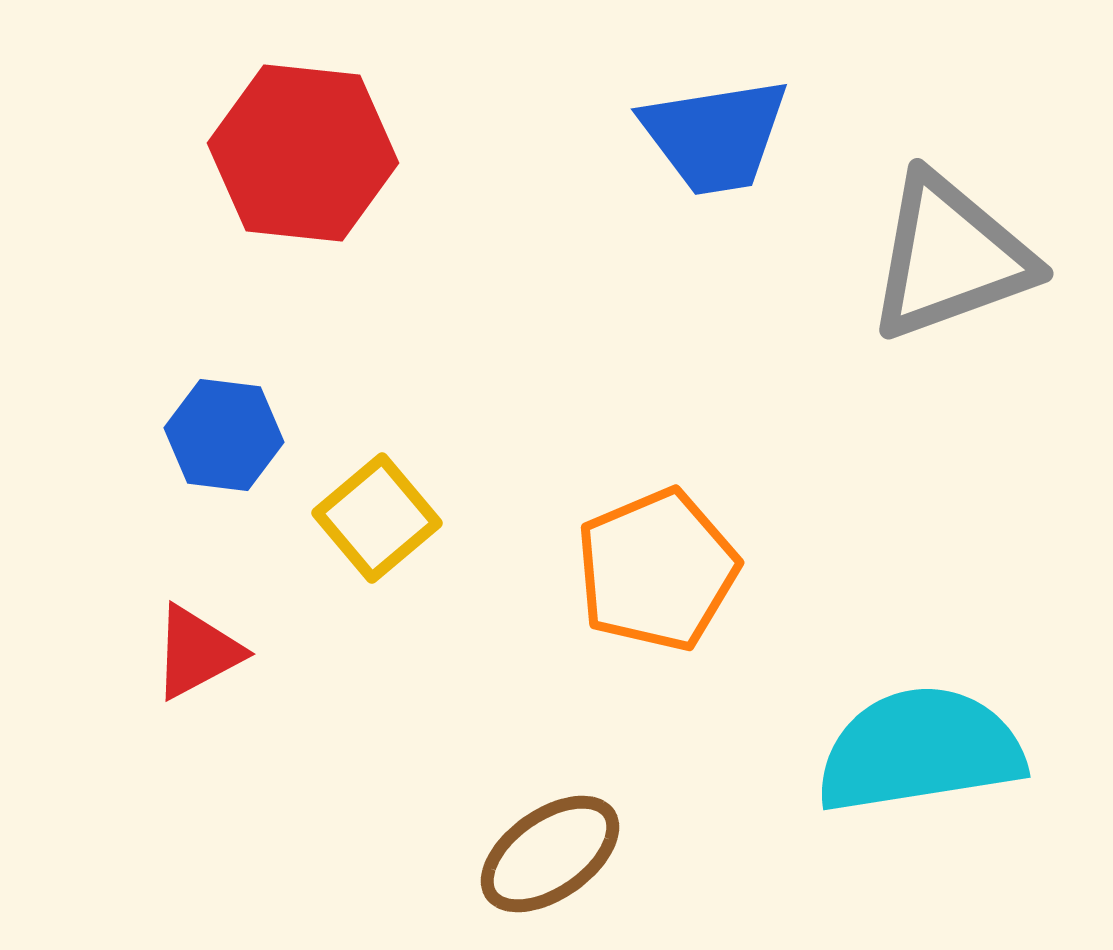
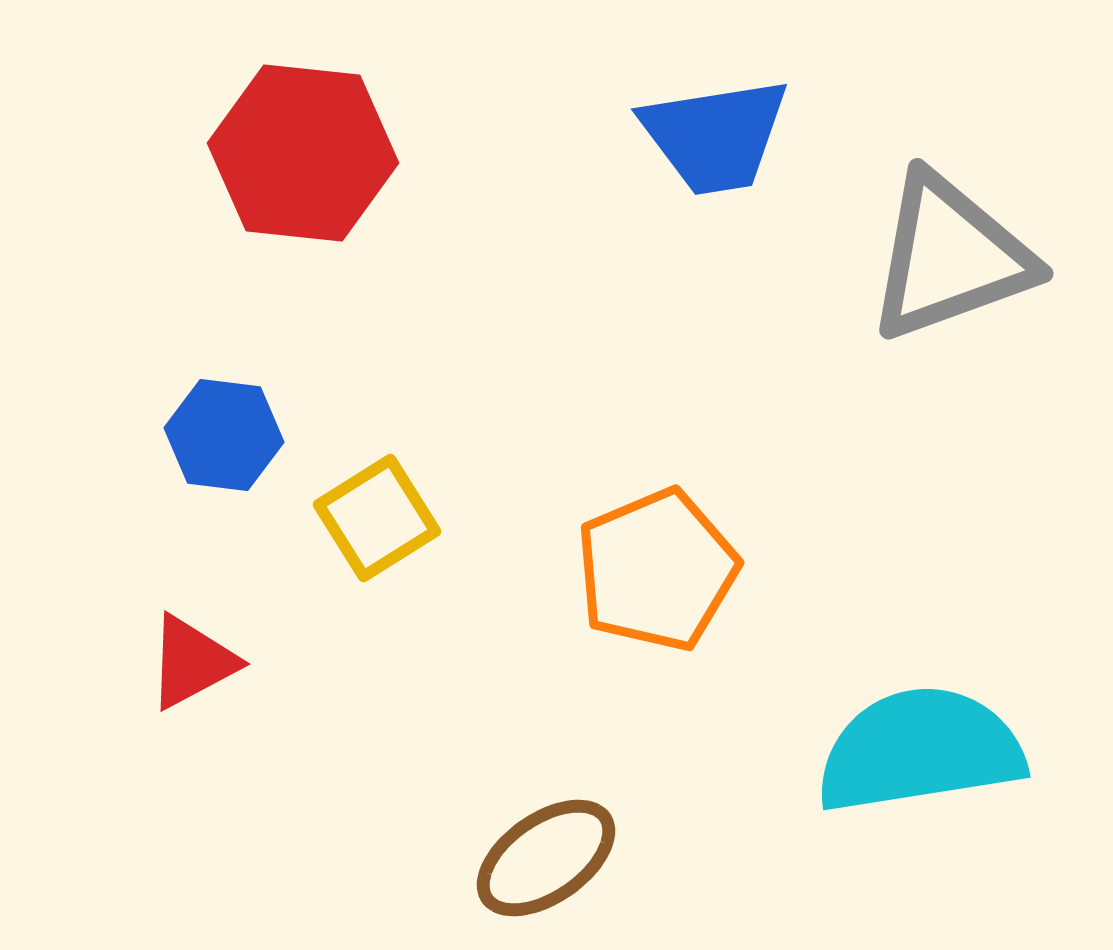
yellow square: rotated 8 degrees clockwise
red triangle: moved 5 px left, 10 px down
brown ellipse: moved 4 px left, 4 px down
